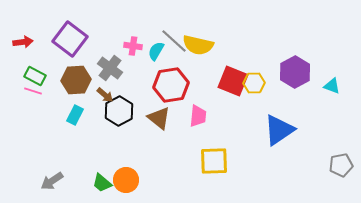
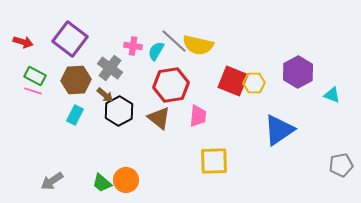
red arrow: rotated 24 degrees clockwise
purple hexagon: moved 3 px right
cyan triangle: moved 9 px down
